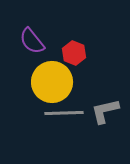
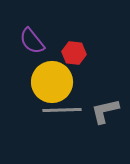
red hexagon: rotated 15 degrees counterclockwise
gray line: moved 2 px left, 3 px up
